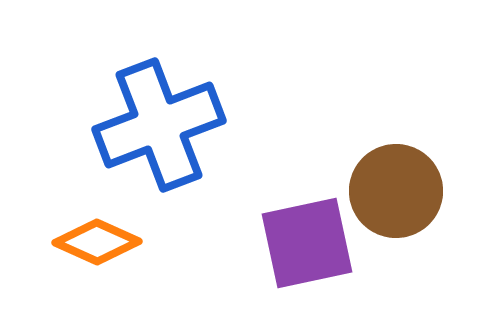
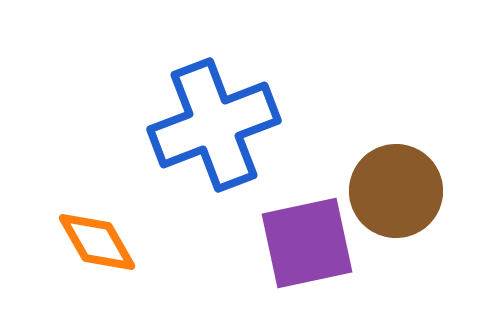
blue cross: moved 55 px right
orange diamond: rotated 36 degrees clockwise
